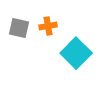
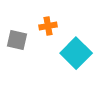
gray square: moved 2 px left, 12 px down
